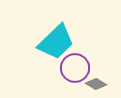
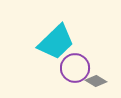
gray diamond: moved 3 px up
